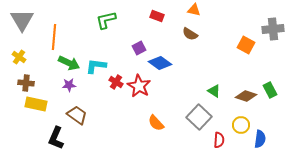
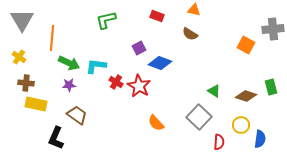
orange line: moved 2 px left, 1 px down
blue diamond: rotated 15 degrees counterclockwise
green rectangle: moved 1 px right, 3 px up; rotated 14 degrees clockwise
red semicircle: moved 2 px down
